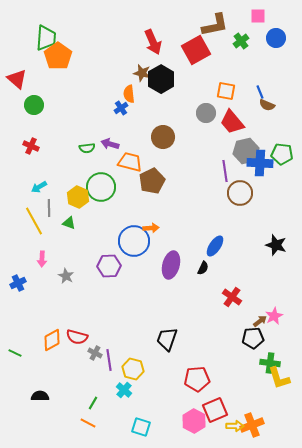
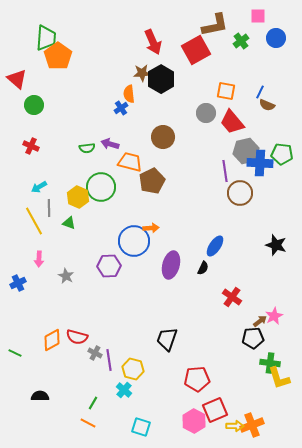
brown star at (142, 73): rotated 18 degrees counterclockwise
blue line at (260, 92): rotated 48 degrees clockwise
pink arrow at (42, 259): moved 3 px left
